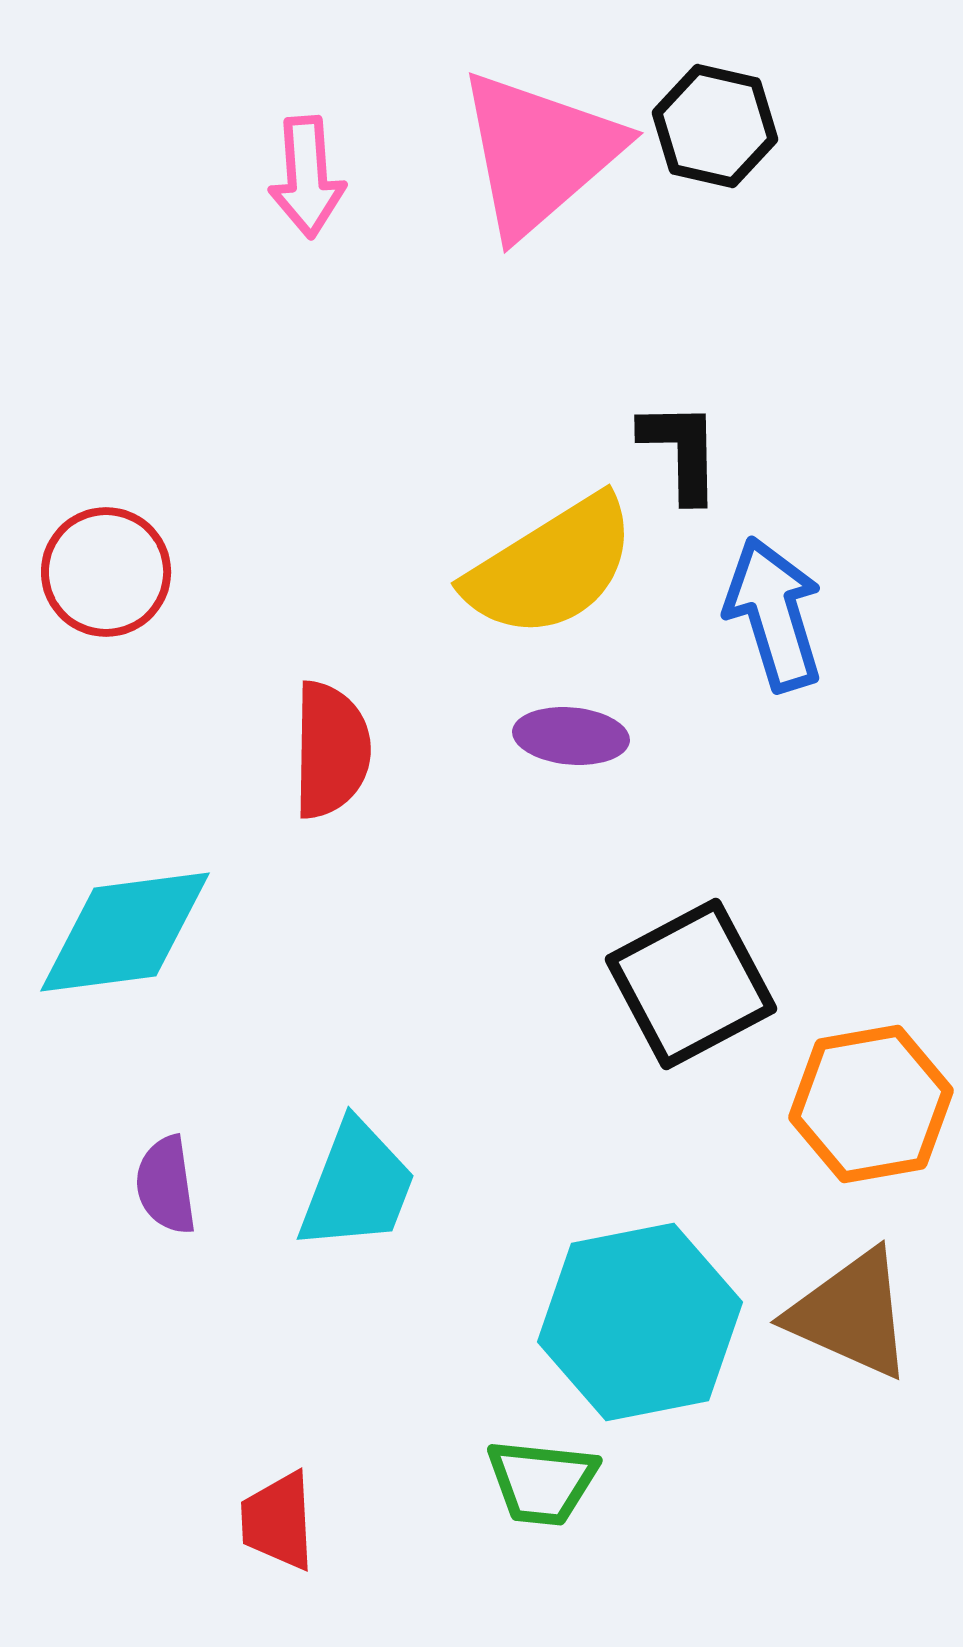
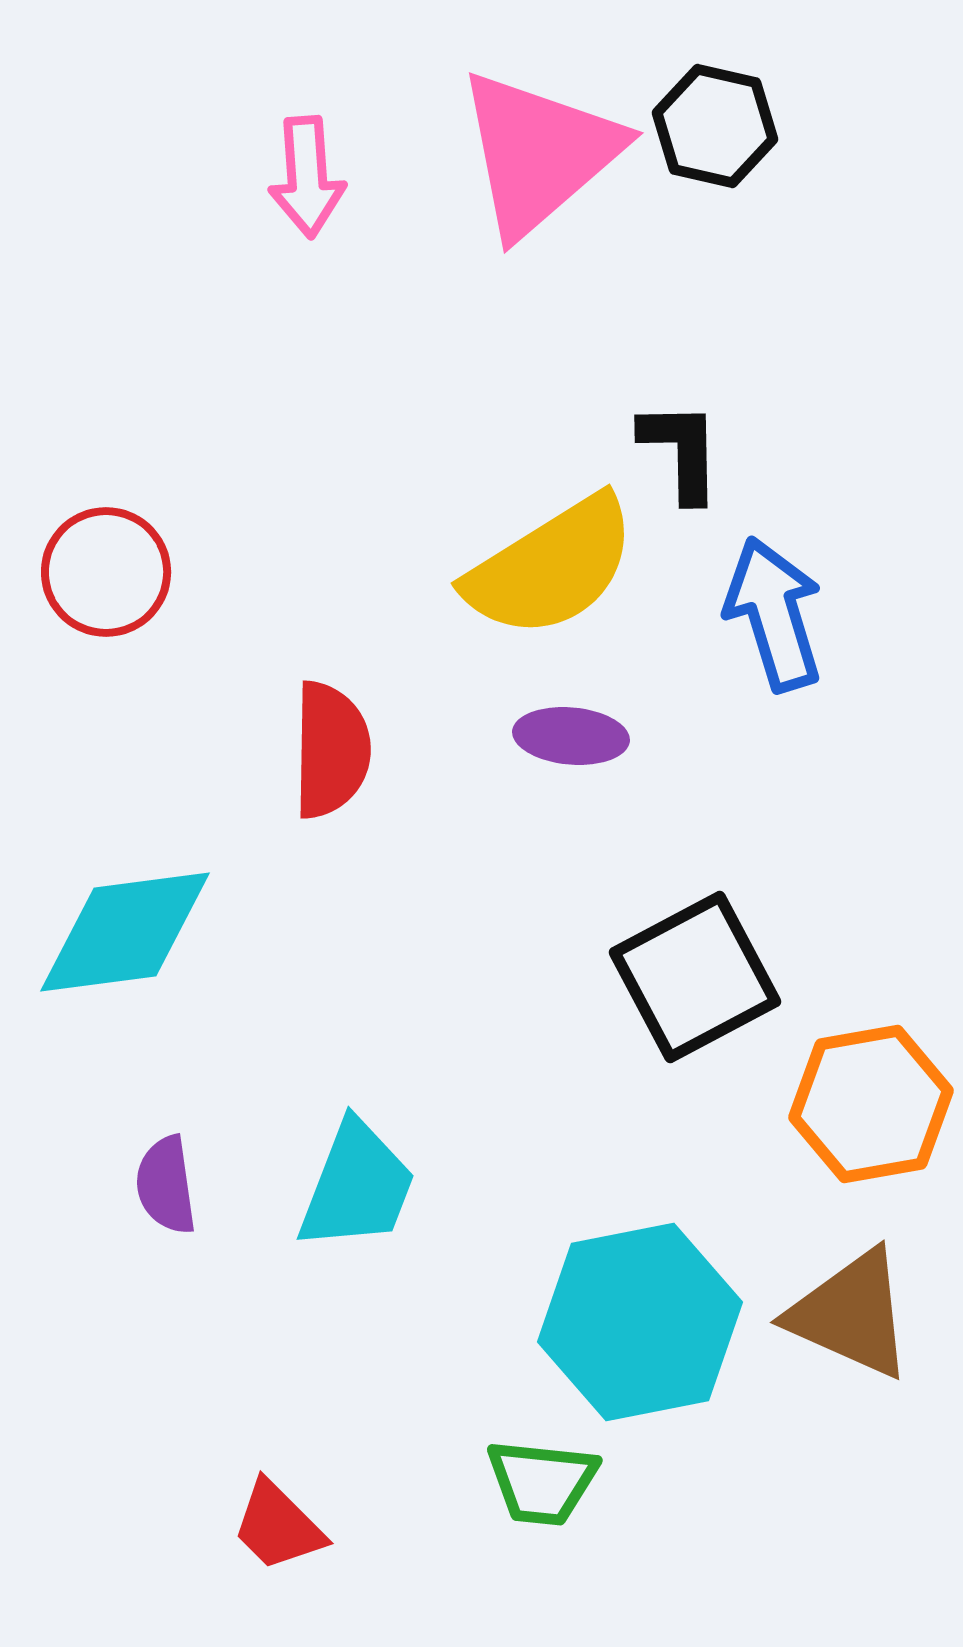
black square: moved 4 px right, 7 px up
red trapezoid: moved 5 px down; rotated 42 degrees counterclockwise
